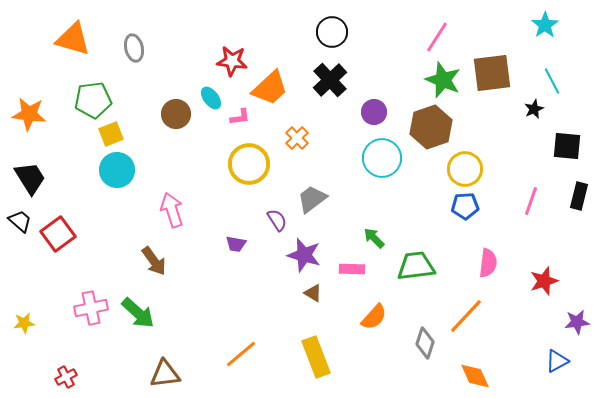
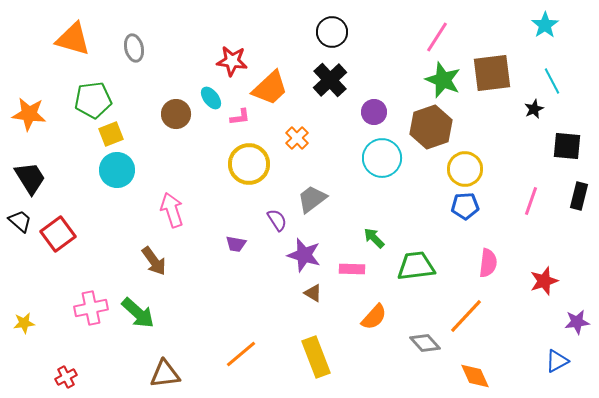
gray diamond at (425, 343): rotated 60 degrees counterclockwise
